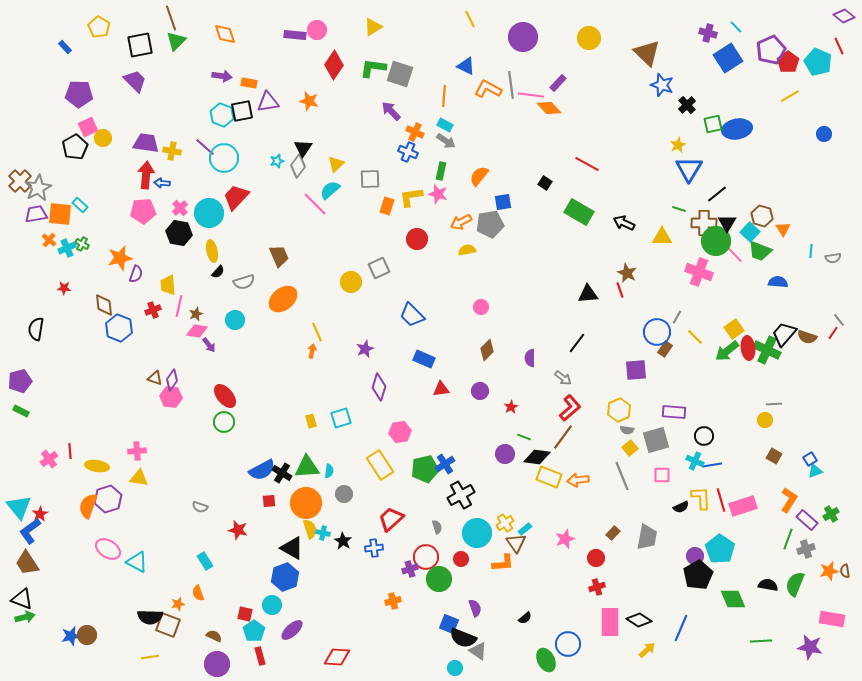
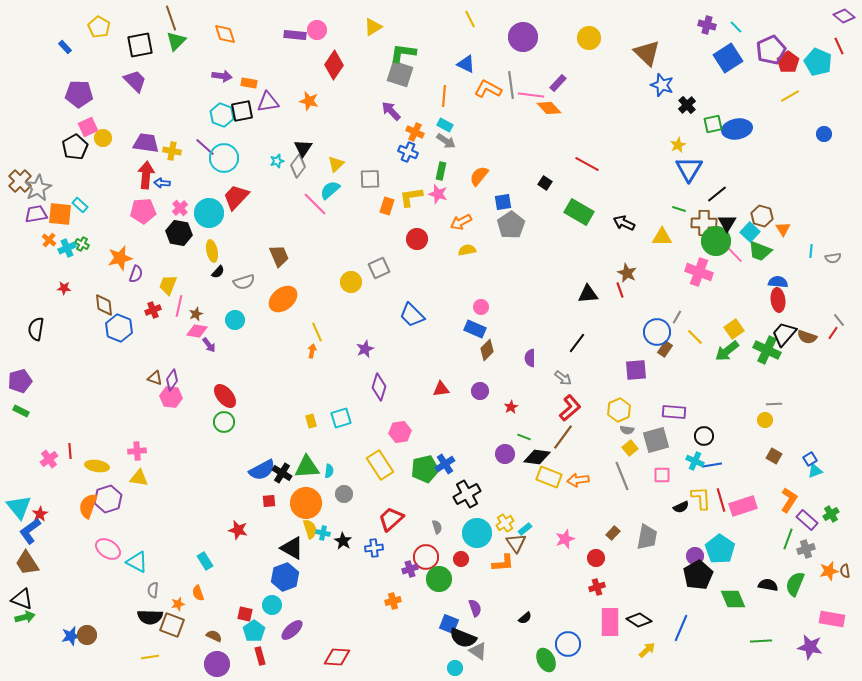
purple cross at (708, 33): moved 1 px left, 8 px up
blue triangle at (466, 66): moved 2 px up
green L-shape at (373, 68): moved 30 px right, 15 px up
gray pentagon at (490, 224): moved 21 px right, 1 px down; rotated 24 degrees counterclockwise
yellow trapezoid at (168, 285): rotated 25 degrees clockwise
red ellipse at (748, 348): moved 30 px right, 48 px up
blue rectangle at (424, 359): moved 51 px right, 30 px up
black cross at (461, 495): moved 6 px right, 1 px up
gray semicircle at (200, 507): moved 47 px left, 83 px down; rotated 77 degrees clockwise
brown square at (168, 625): moved 4 px right
